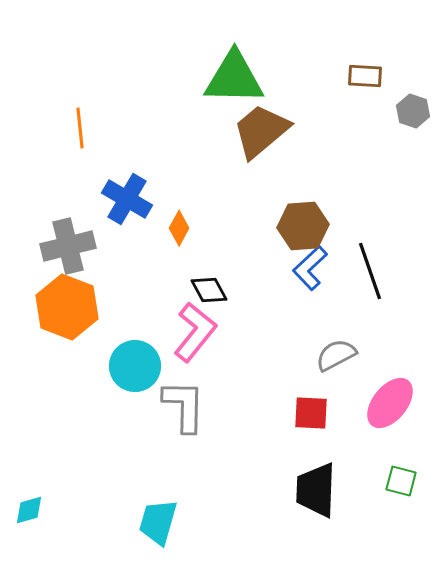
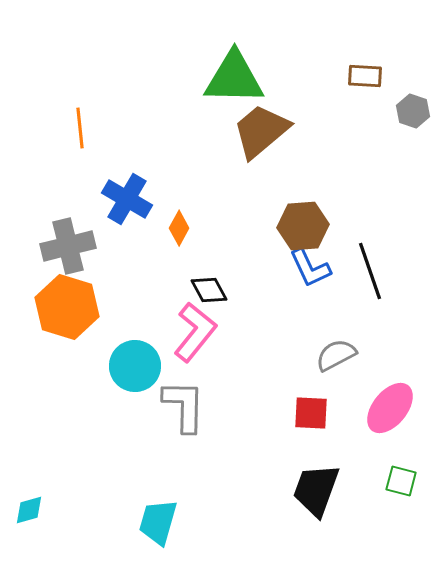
blue L-shape: rotated 72 degrees counterclockwise
orange hexagon: rotated 4 degrees counterclockwise
pink ellipse: moved 5 px down
black trapezoid: rotated 18 degrees clockwise
